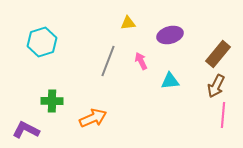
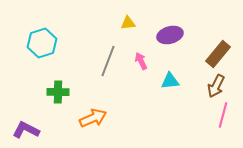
cyan hexagon: moved 1 px down
green cross: moved 6 px right, 9 px up
pink line: rotated 10 degrees clockwise
